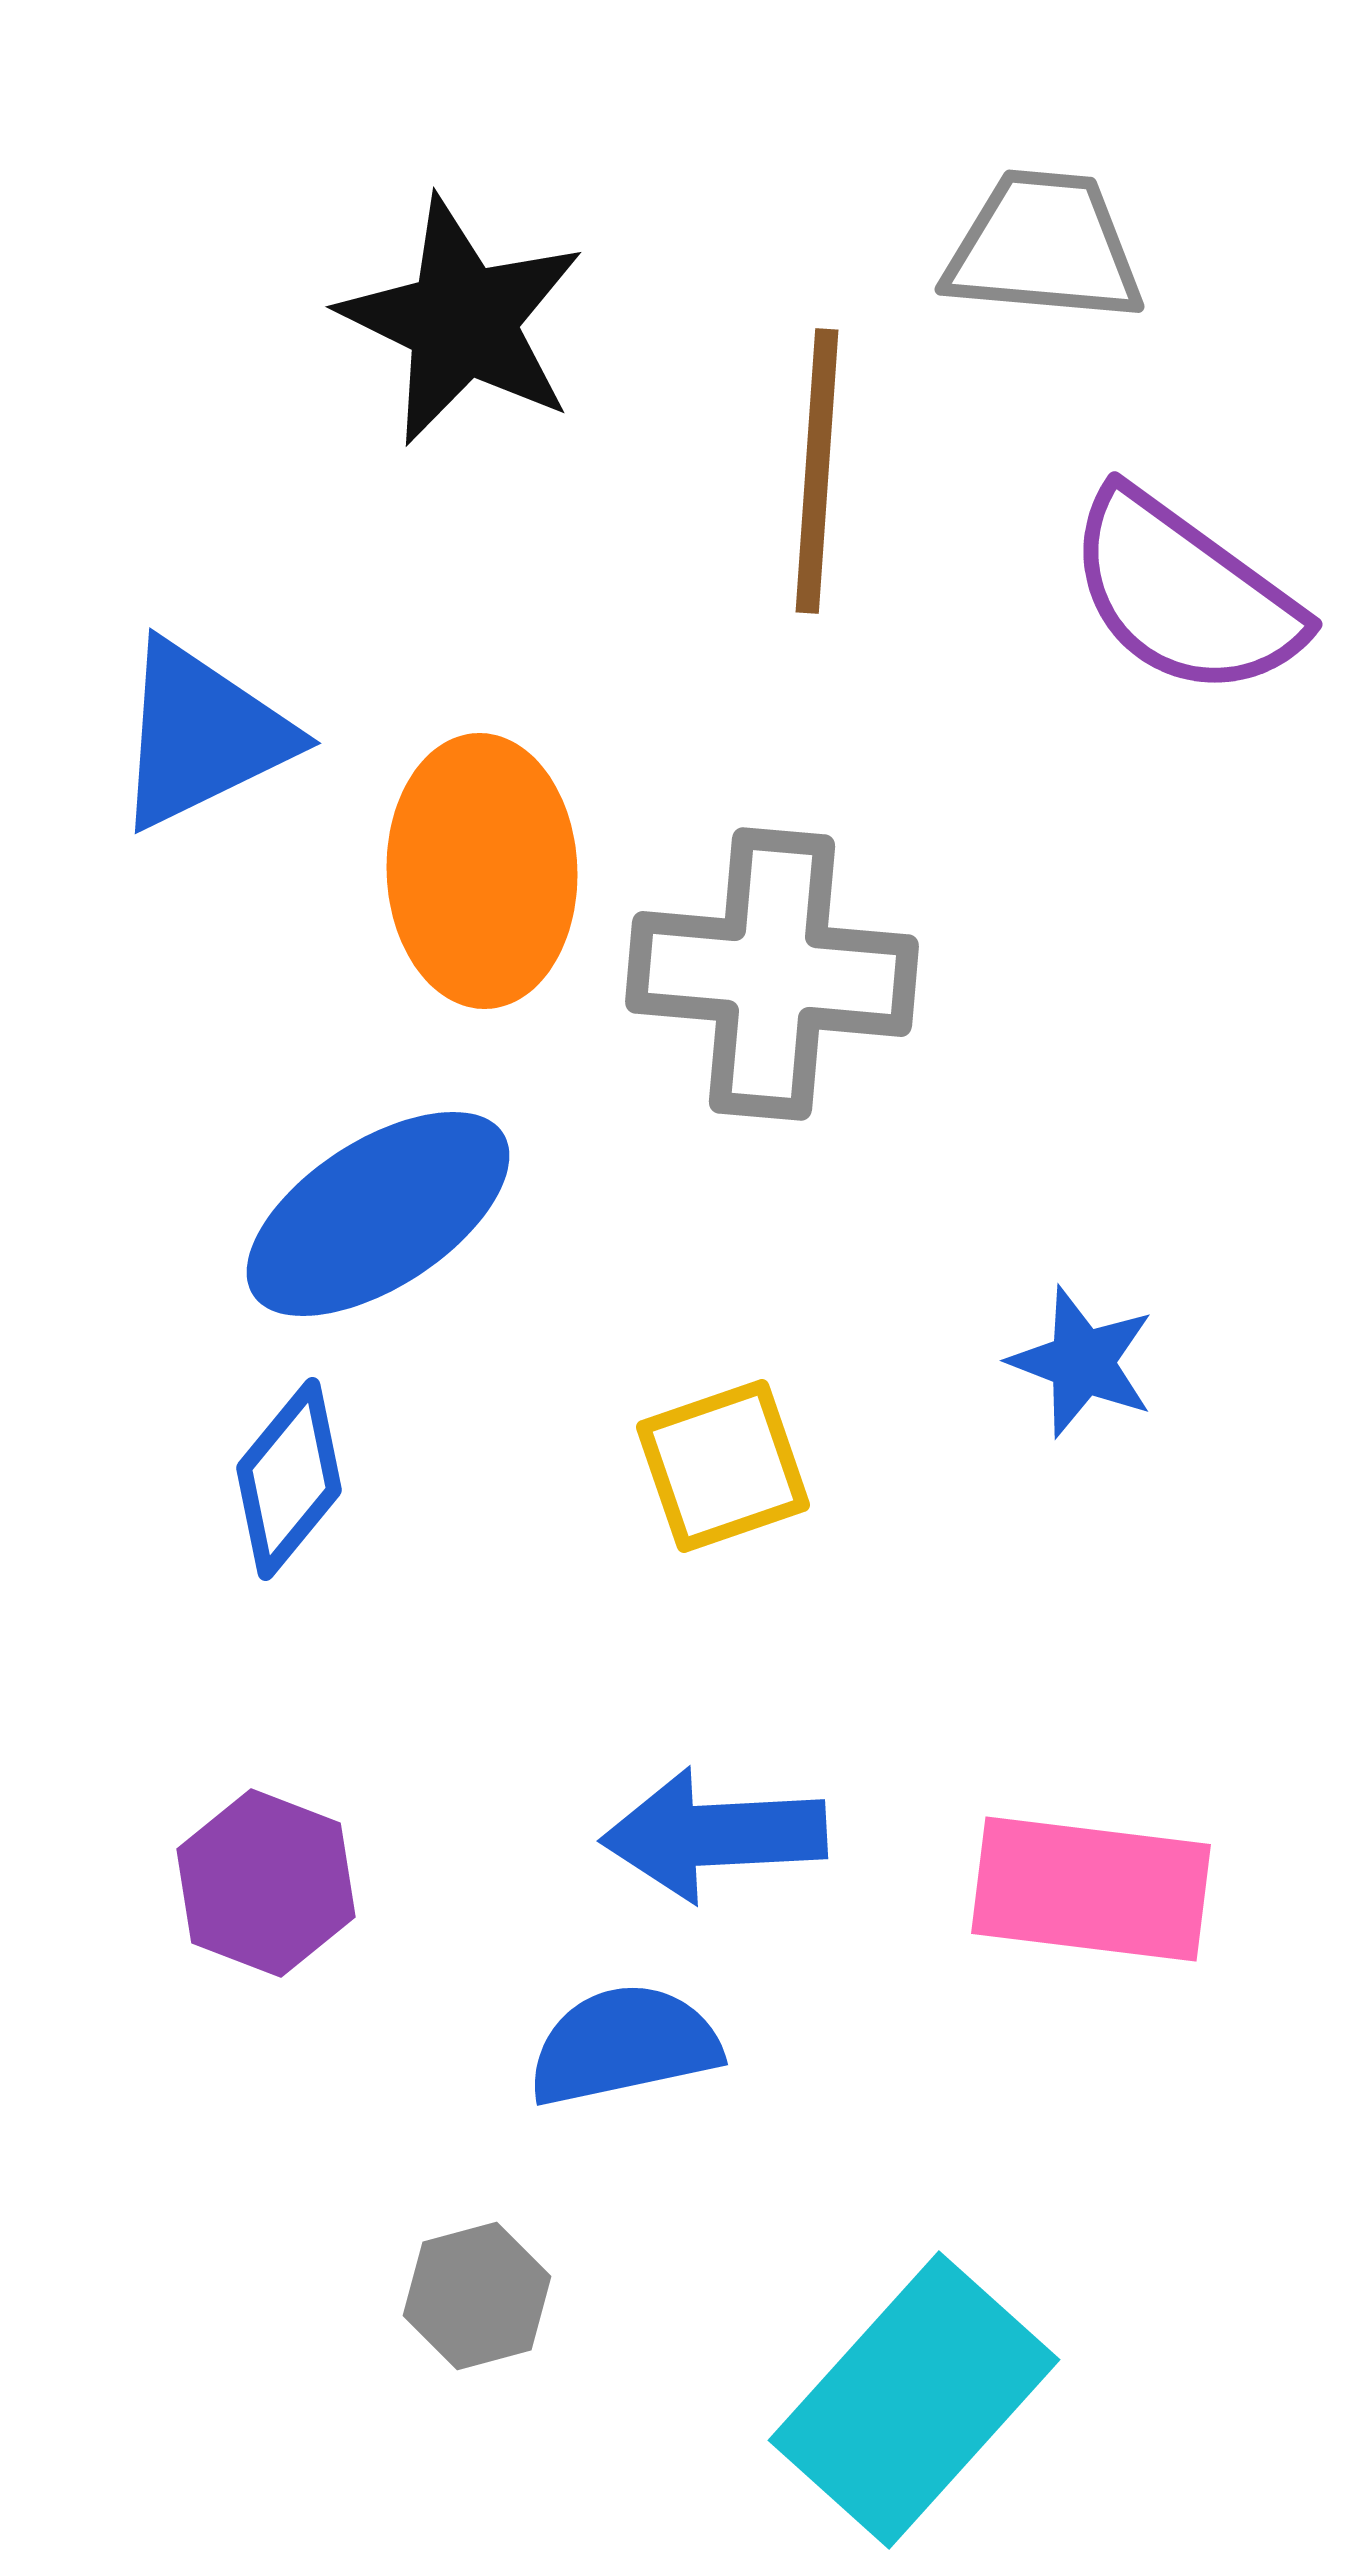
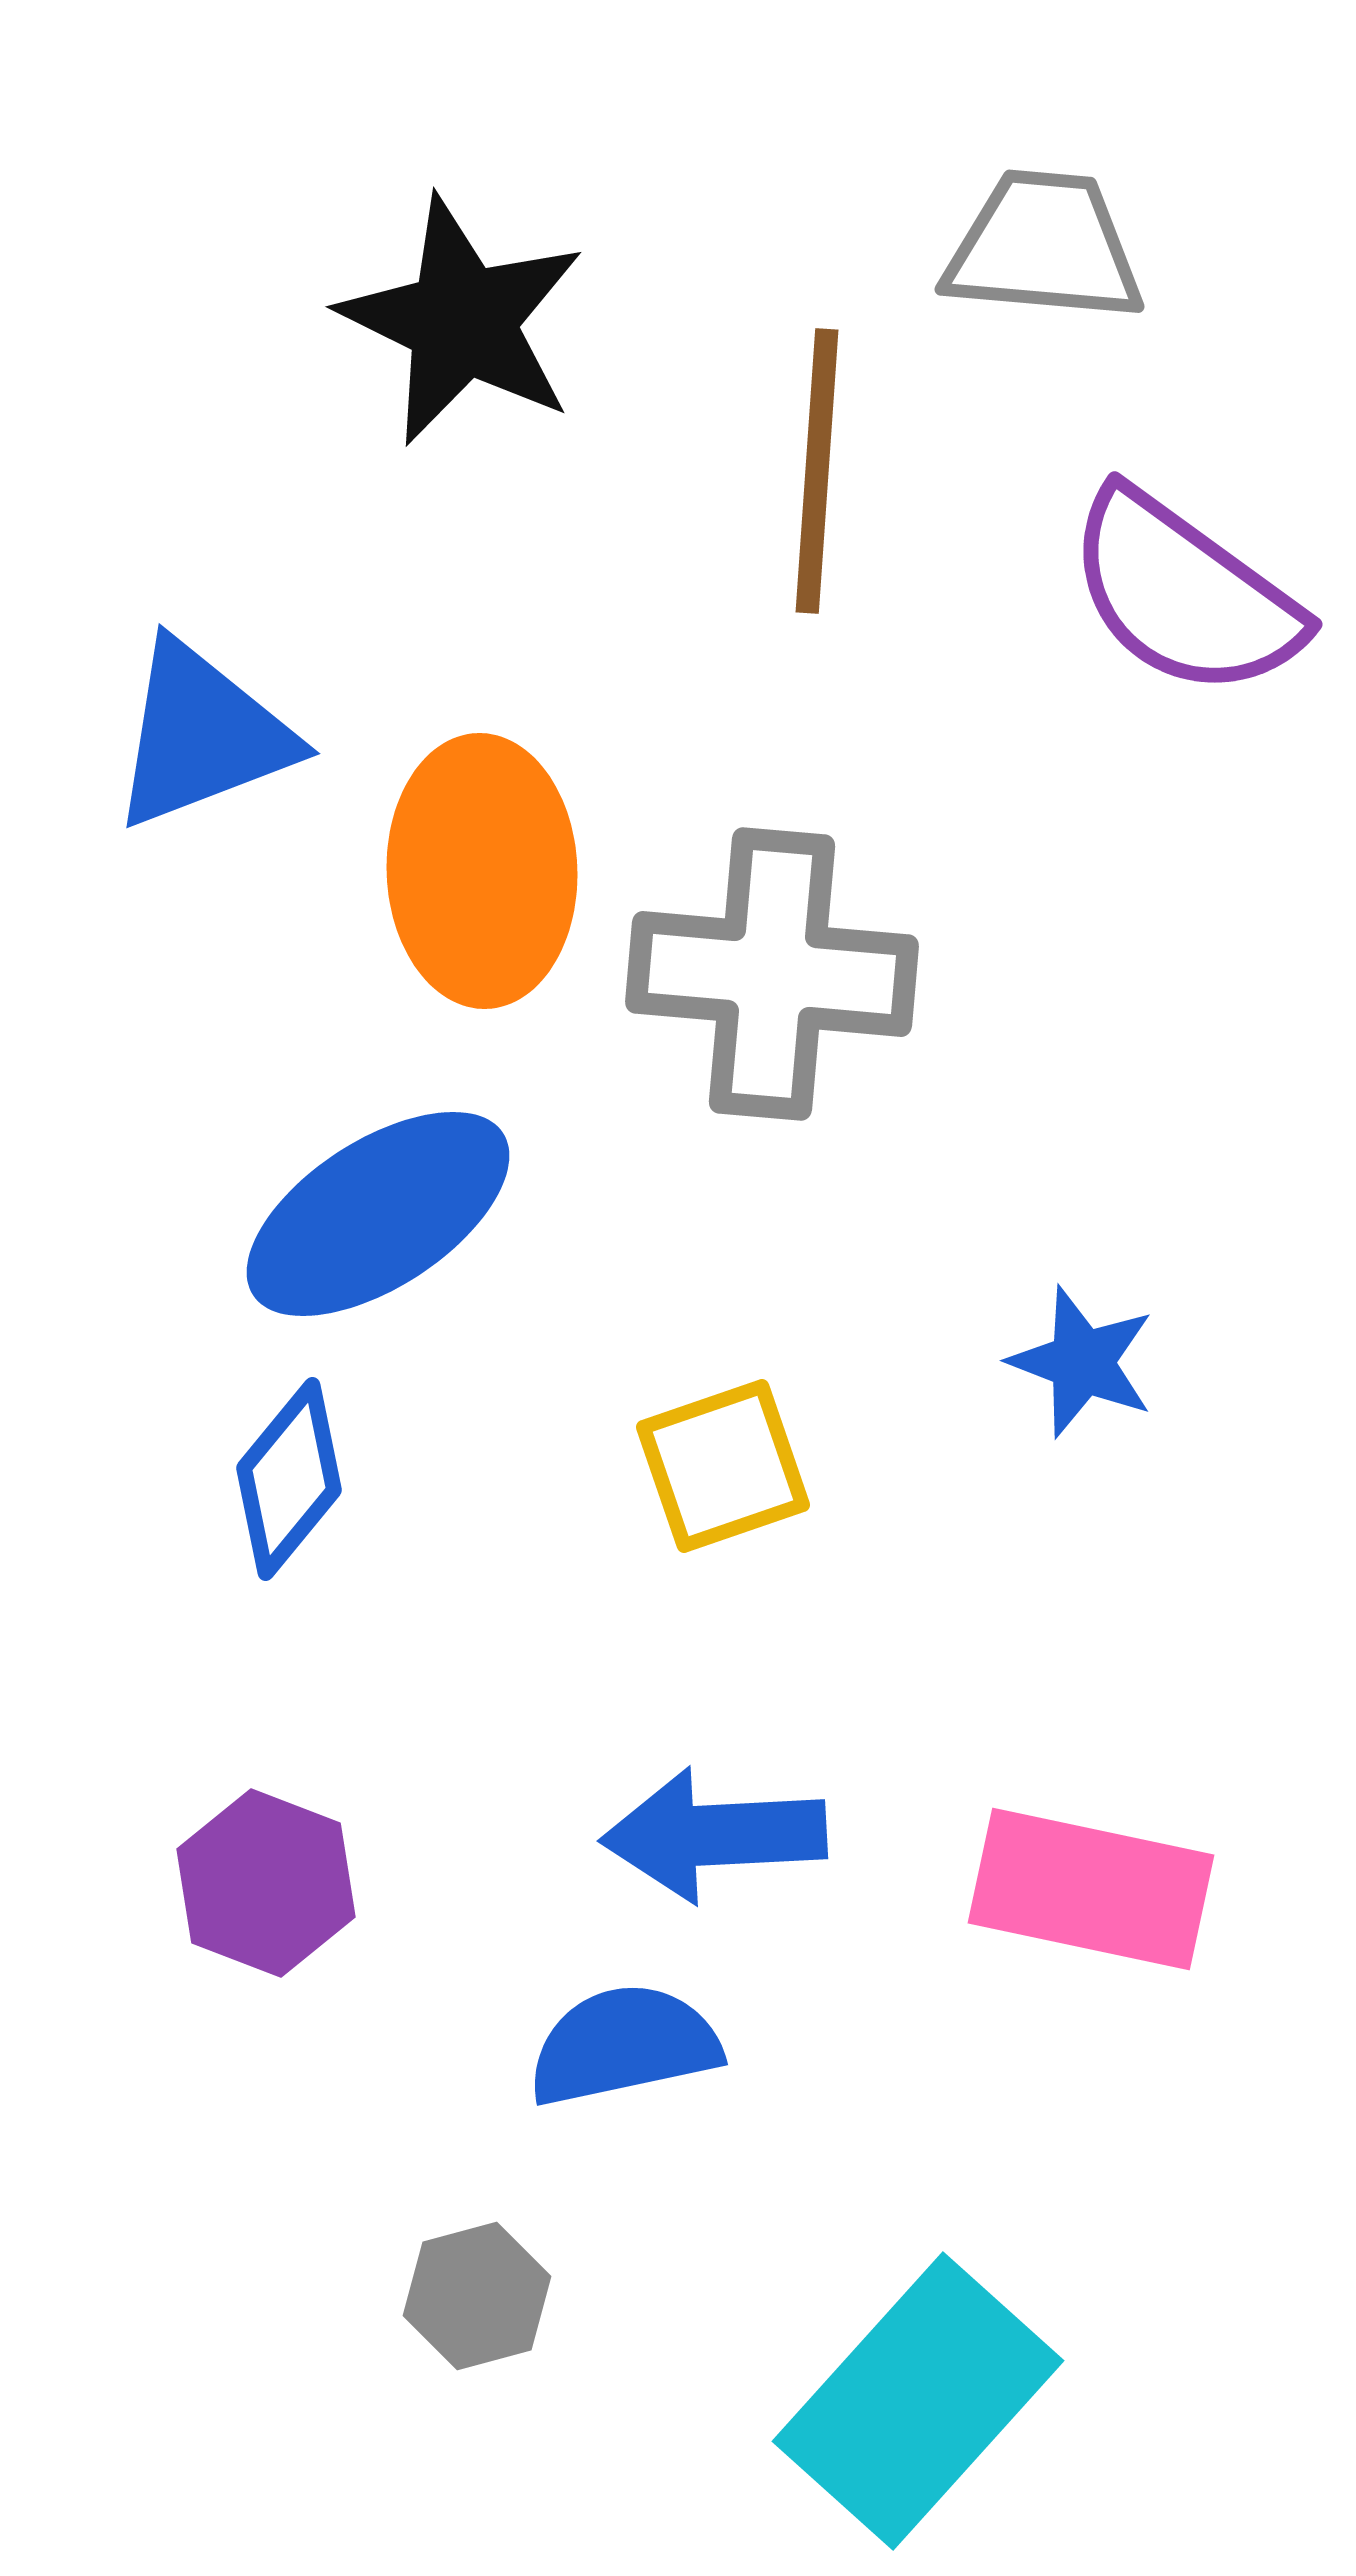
blue triangle: rotated 5 degrees clockwise
pink rectangle: rotated 5 degrees clockwise
cyan rectangle: moved 4 px right, 1 px down
